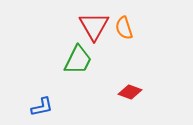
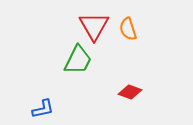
orange semicircle: moved 4 px right, 1 px down
blue L-shape: moved 1 px right, 2 px down
